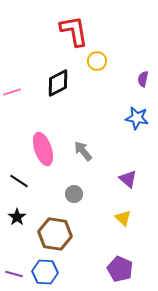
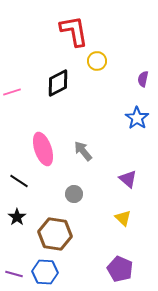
blue star: rotated 25 degrees clockwise
